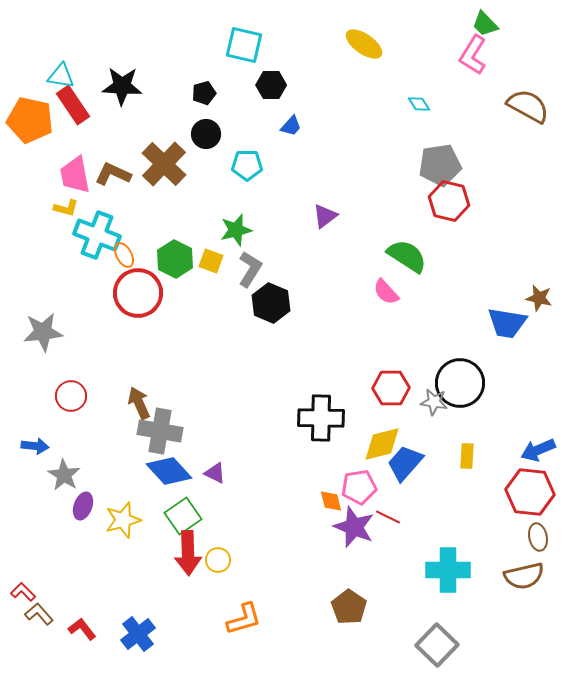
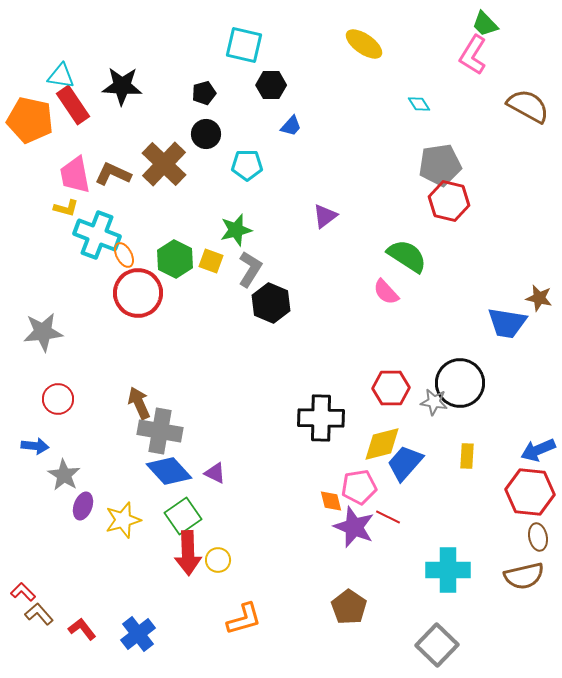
red circle at (71, 396): moved 13 px left, 3 px down
